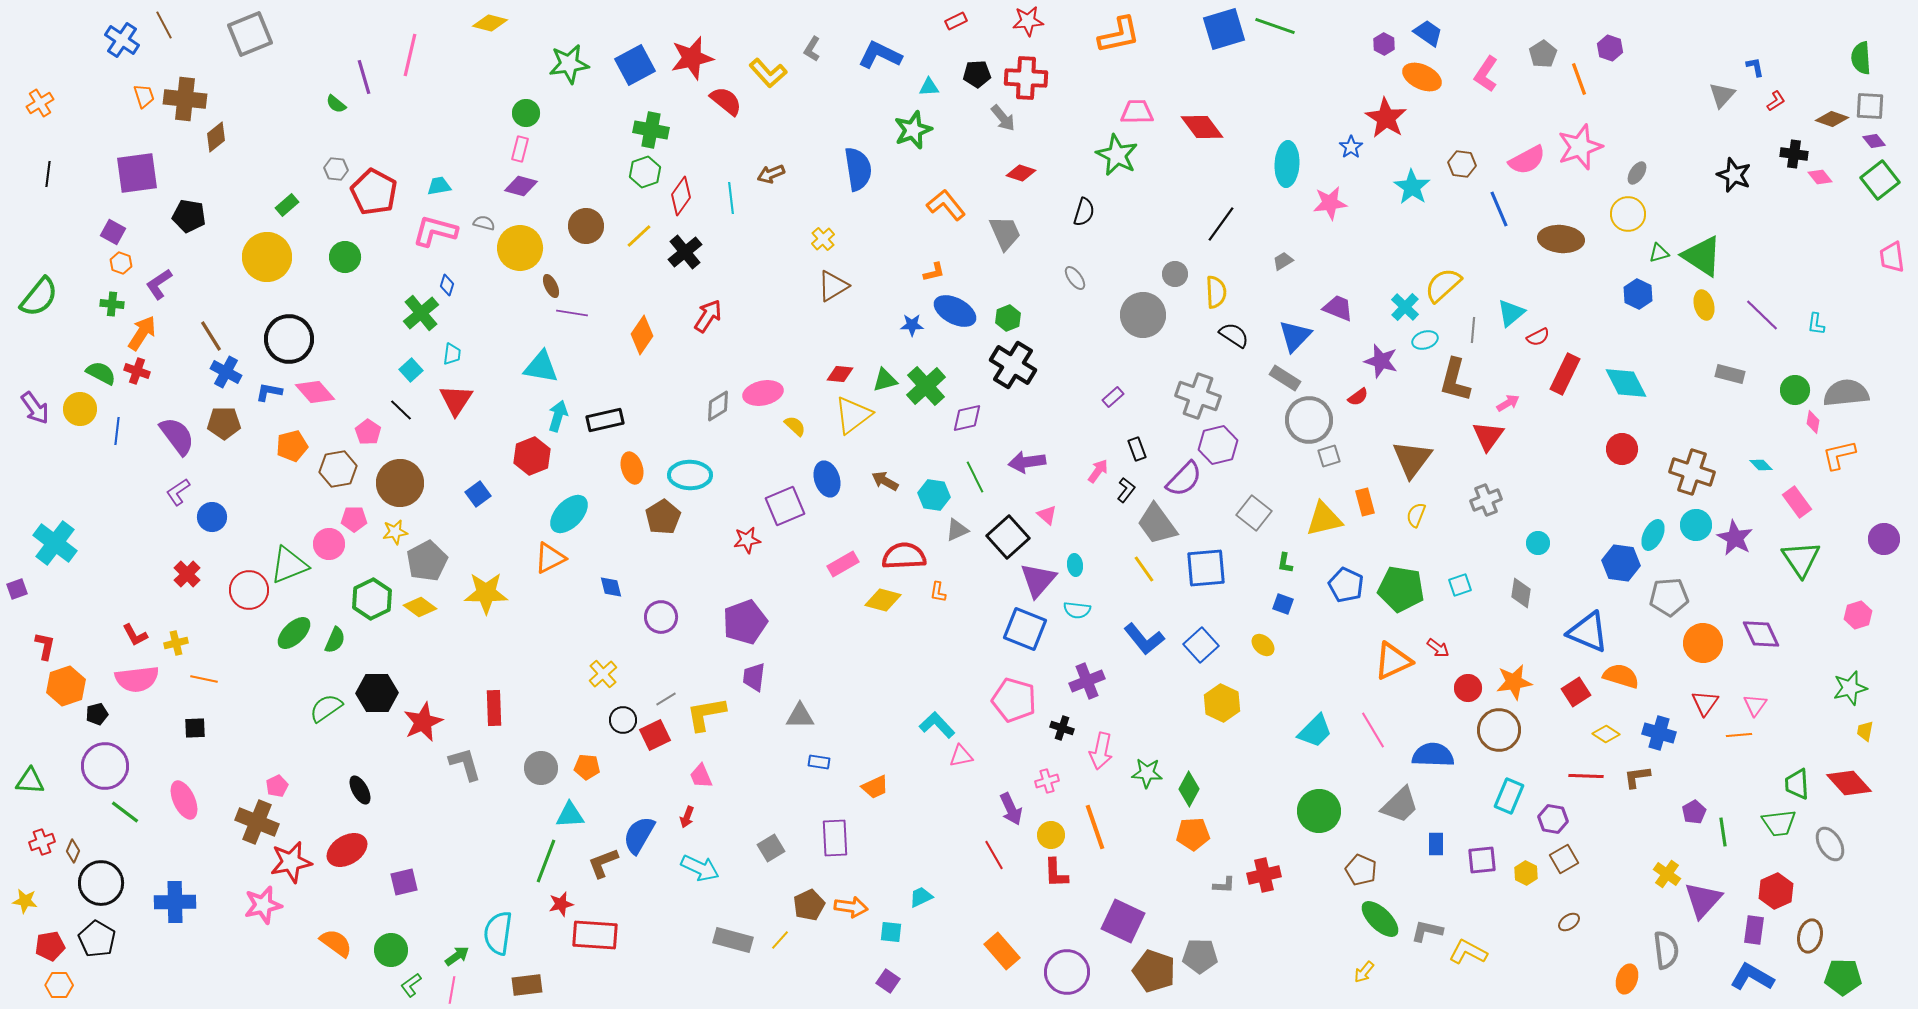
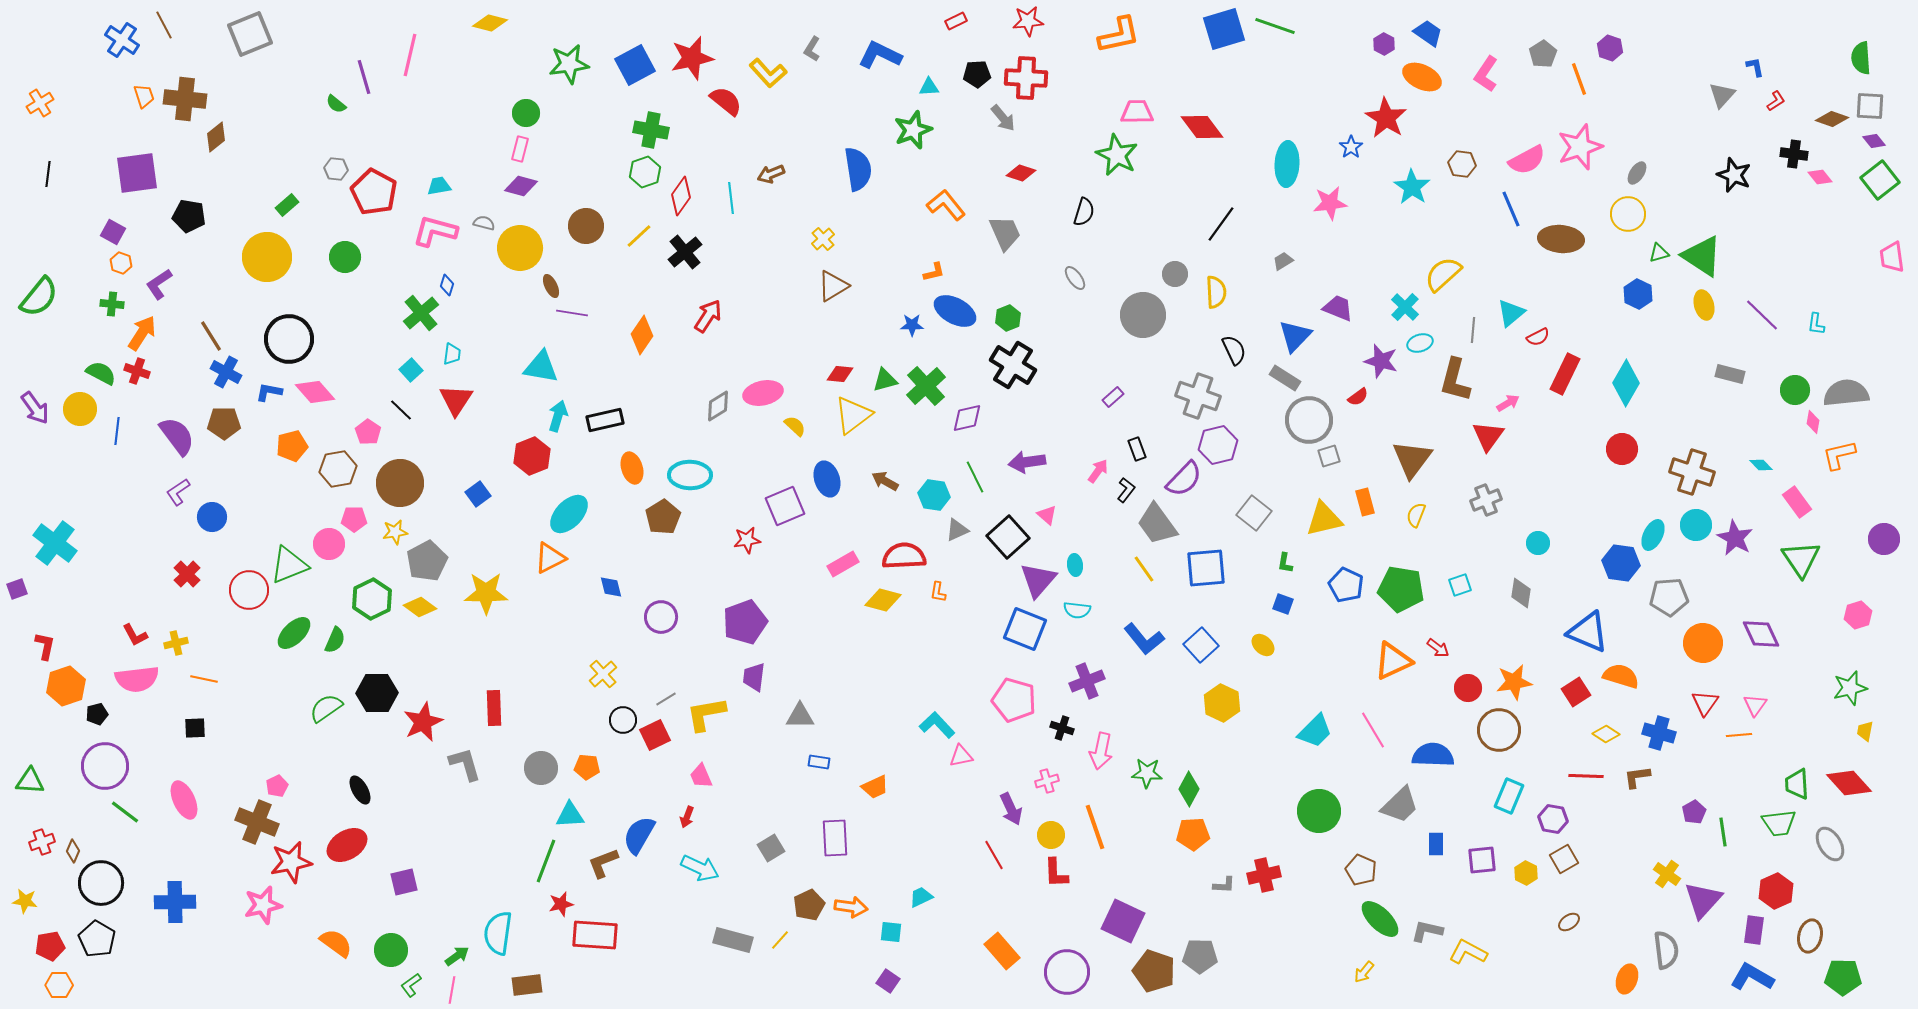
blue line at (1499, 209): moved 12 px right
yellow semicircle at (1443, 285): moved 11 px up
black semicircle at (1234, 335): moved 15 px down; rotated 32 degrees clockwise
cyan ellipse at (1425, 340): moved 5 px left, 3 px down
cyan diamond at (1626, 383): rotated 57 degrees clockwise
red ellipse at (347, 850): moved 5 px up
